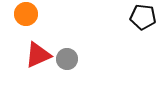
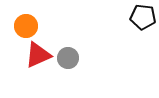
orange circle: moved 12 px down
gray circle: moved 1 px right, 1 px up
